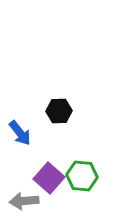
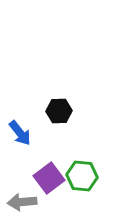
purple square: rotated 12 degrees clockwise
gray arrow: moved 2 px left, 1 px down
